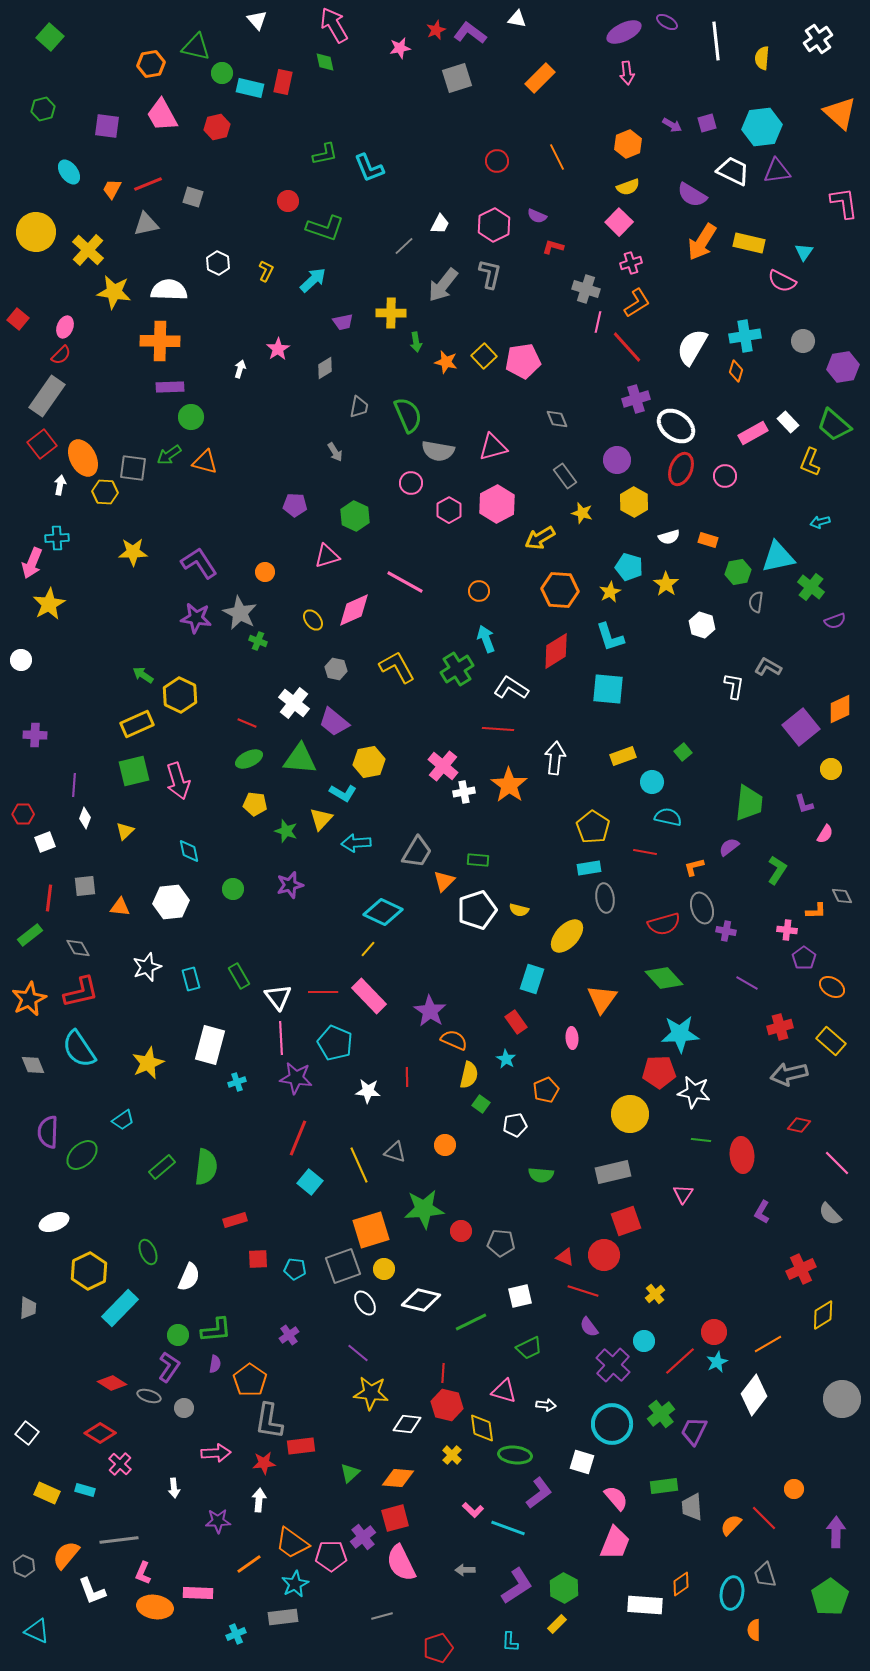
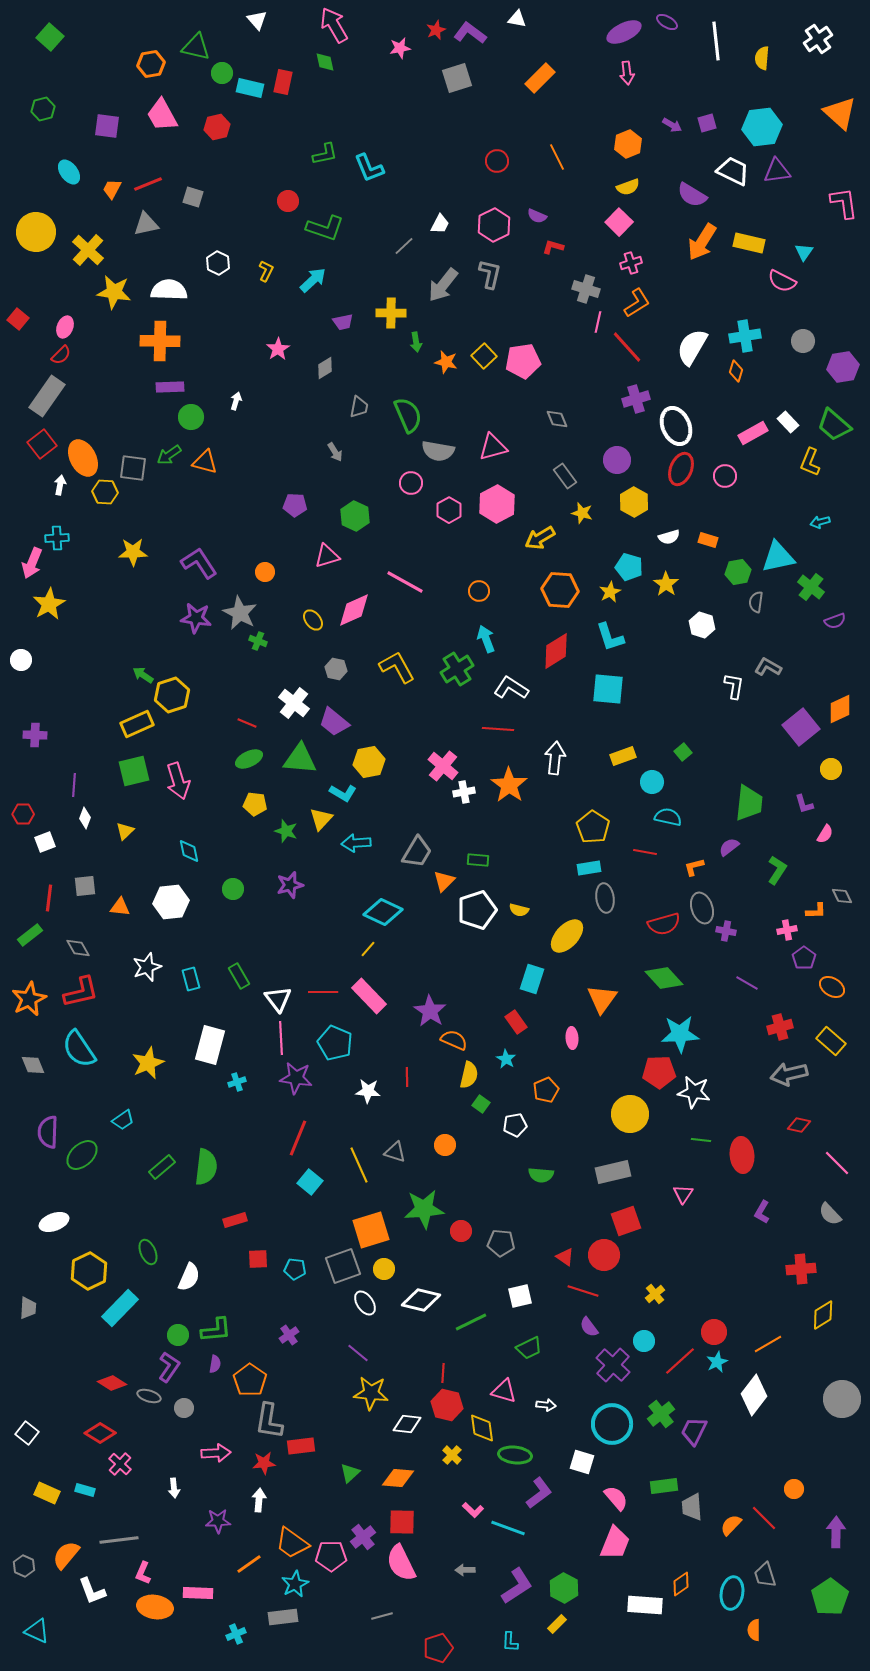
white arrow at (240, 369): moved 4 px left, 32 px down
white ellipse at (676, 426): rotated 30 degrees clockwise
yellow hexagon at (180, 695): moved 8 px left; rotated 16 degrees clockwise
pink cross at (787, 930): rotated 18 degrees counterclockwise
white triangle at (278, 997): moved 2 px down
red triangle at (565, 1257): rotated 12 degrees clockwise
red cross at (801, 1269): rotated 20 degrees clockwise
red square at (395, 1518): moved 7 px right, 4 px down; rotated 16 degrees clockwise
